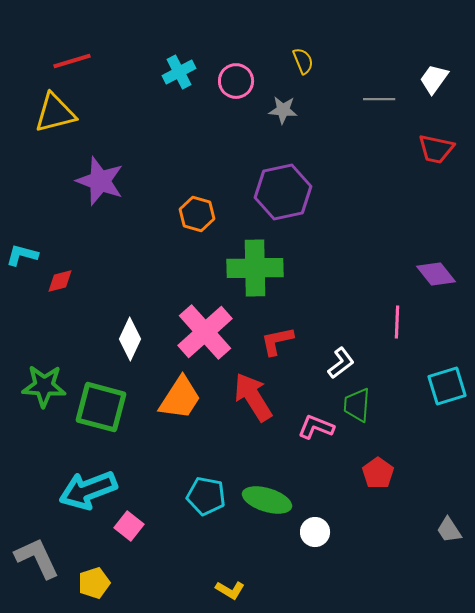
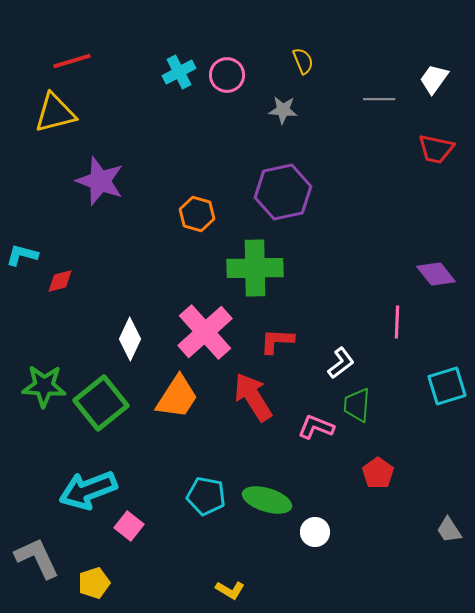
pink circle: moved 9 px left, 6 px up
red L-shape: rotated 15 degrees clockwise
orange trapezoid: moved 3 px left, 1 px up
green square: moved 4 px up; rotated 36 degrees clockwise
